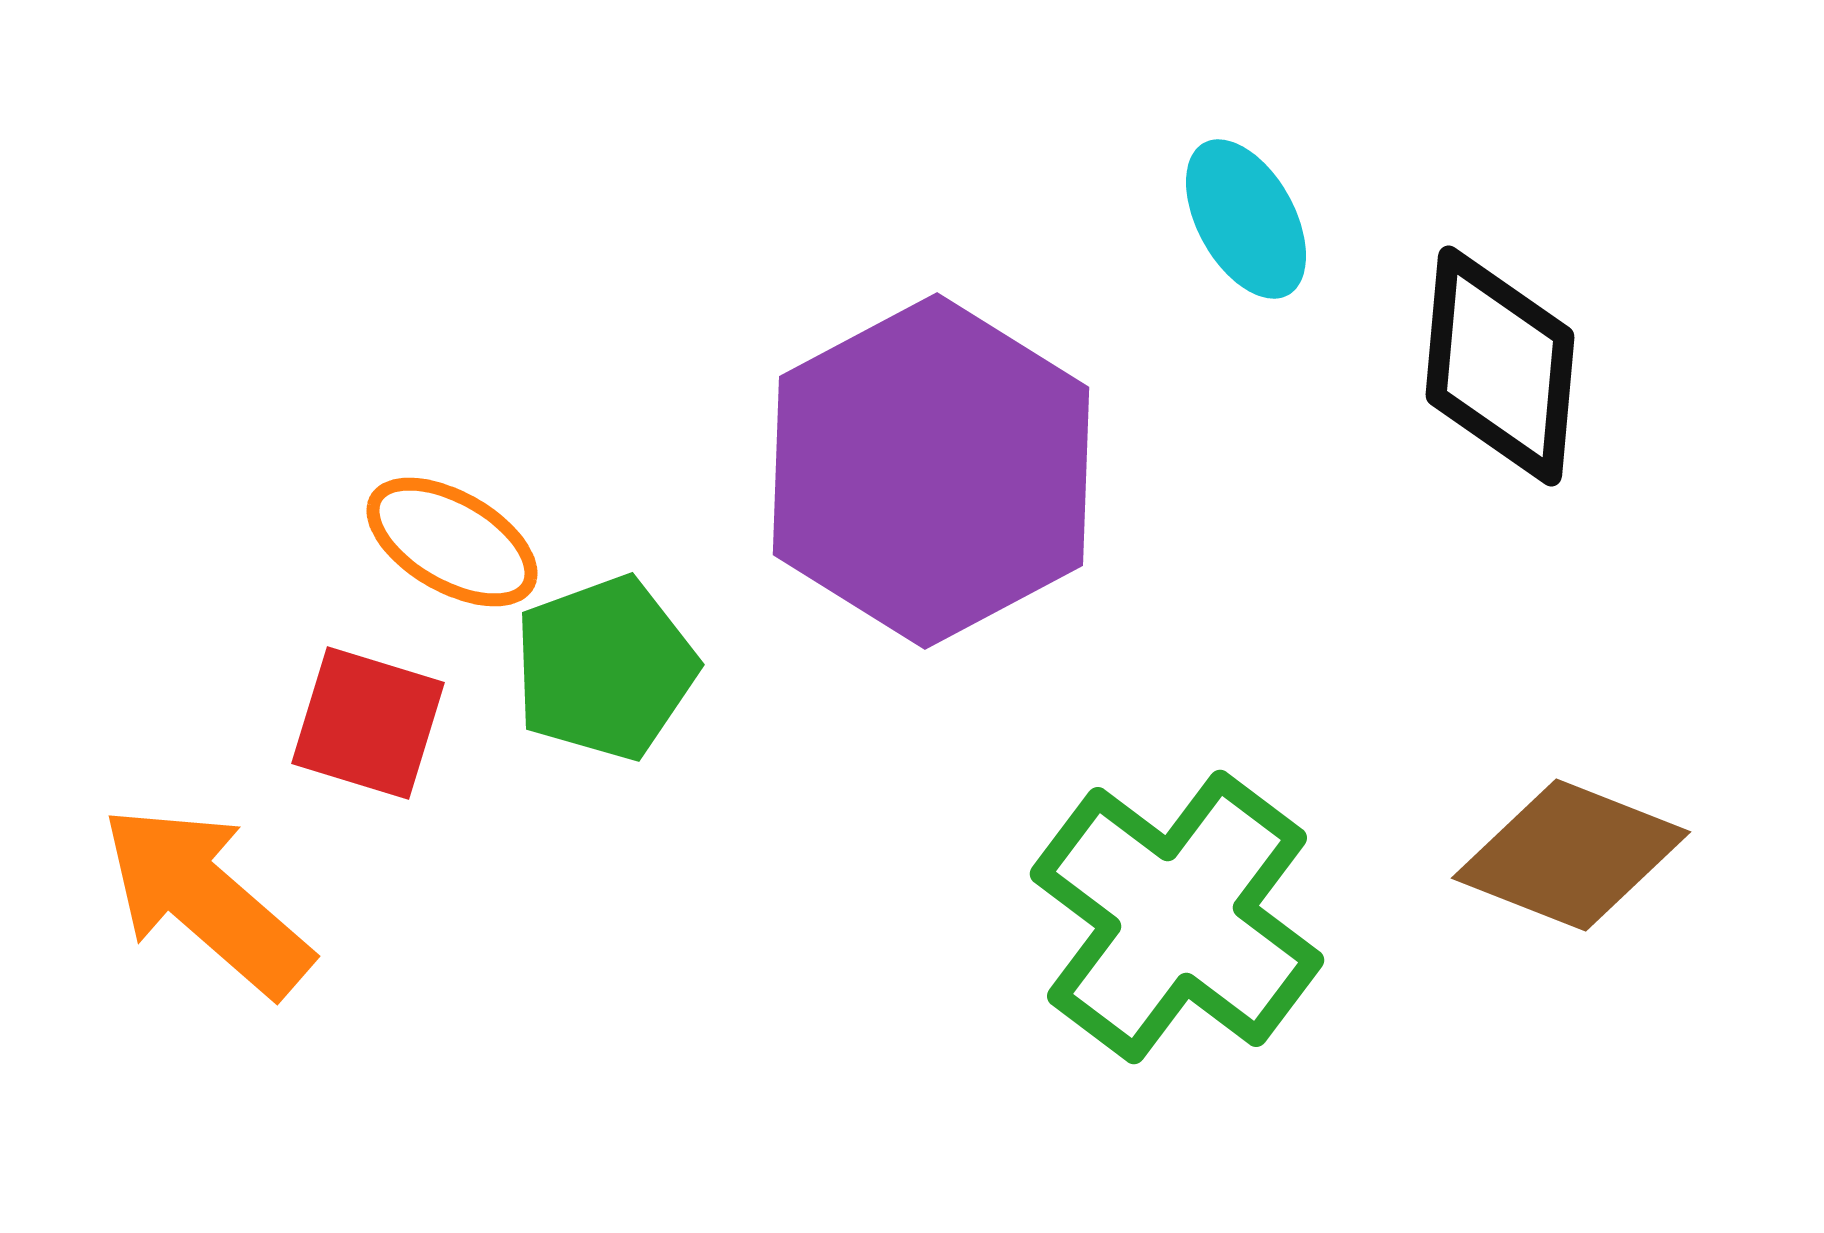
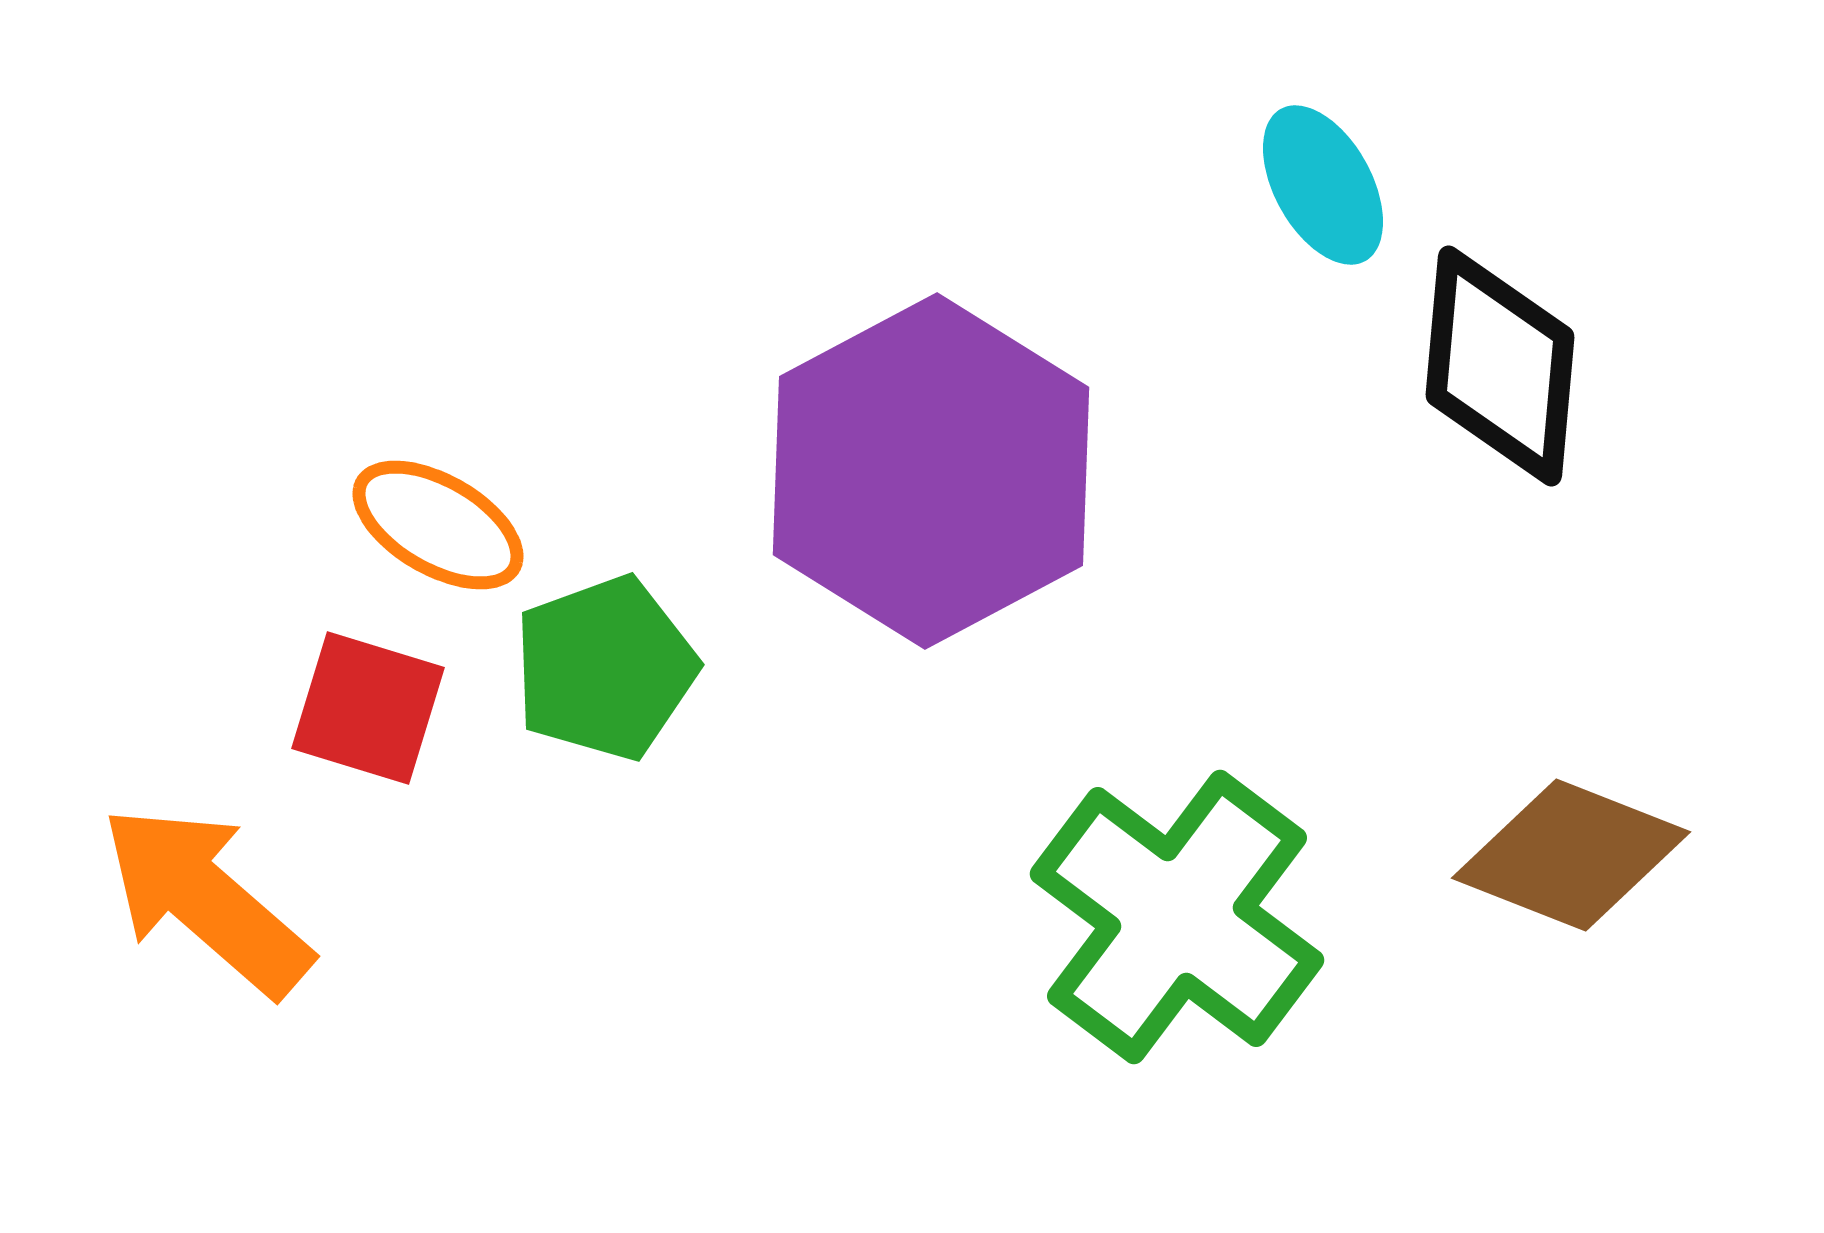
cyan ellipse: moved 77 px right, 34 px up
orange ellipse: moved 14 px left, 17 px up
red square: moved 15 px up
